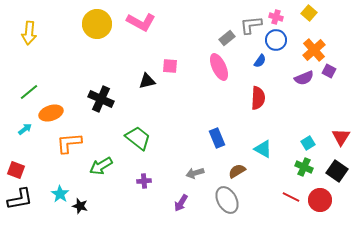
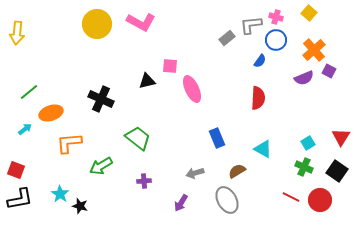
yellow arrow: moved 12 px left
pink ellipse: moved 27 px left, 22 px down
